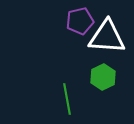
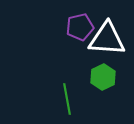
purple pentagon: moved 6 px down
white triangle: moved 2 px down
